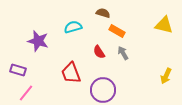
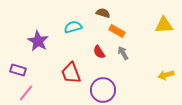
yellow triangle: rotated 18 degrees counterclockwise
purple star: rotated 15 degrees clockwise
yellow arrow: moved 1 px up; rotated 49 degrees clockwise
